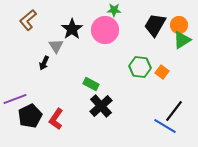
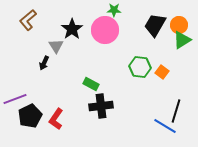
black cross: rotated 35 degrees clockwise
black line: moved 2 px right; rotated 20 degrees counterclockwise
